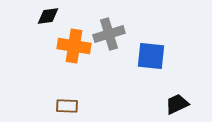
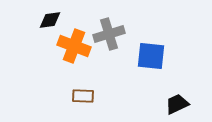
black diamond: moved 2 px right, 4 px down
orange cross: rotated 12 degrees clockwise
brown rectangle: moved 16 px right, 10 px up
